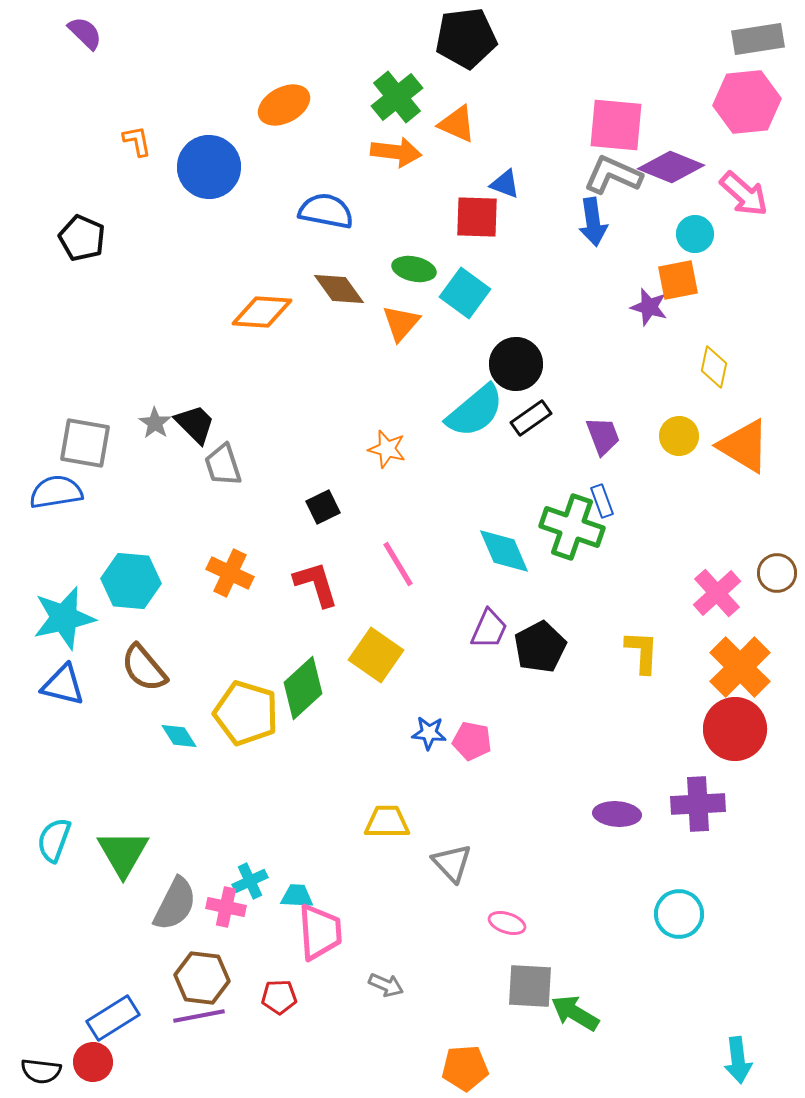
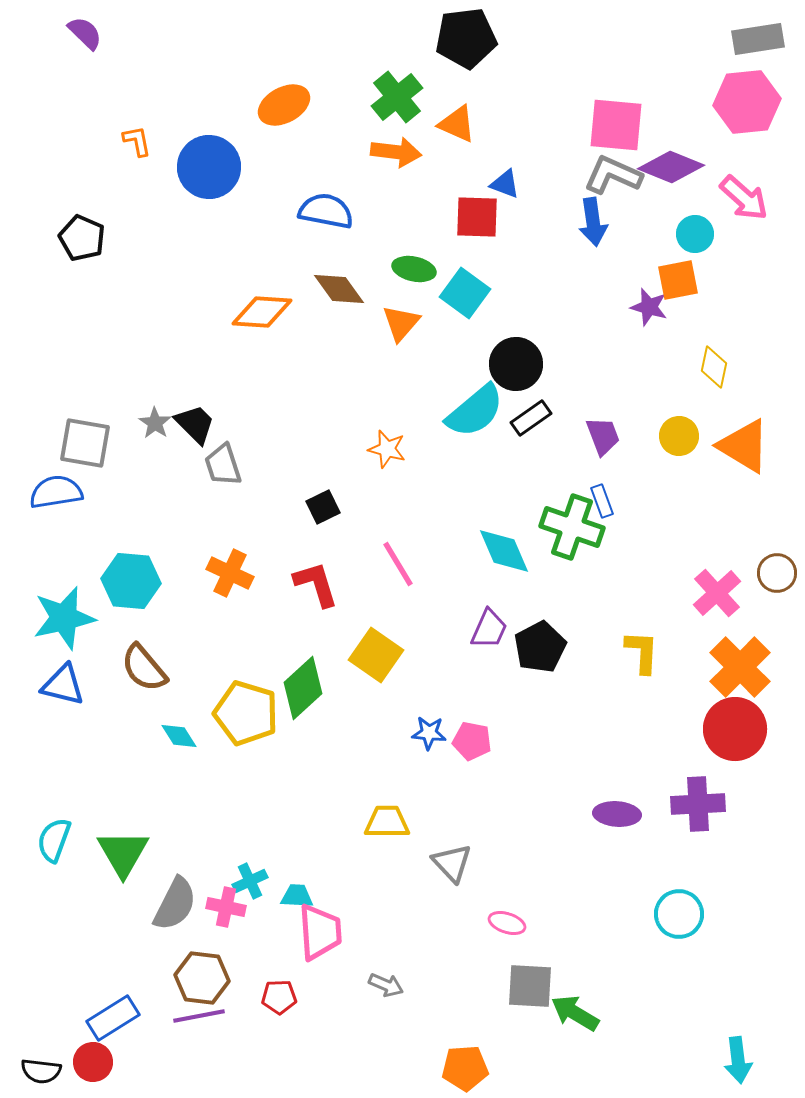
pink arrow at (744, 194): moved 4 px down
